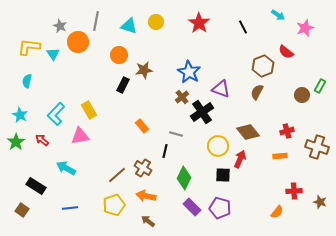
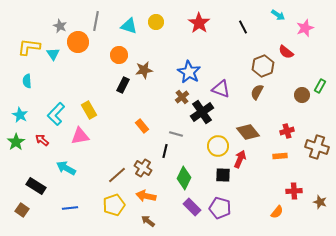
cyan semicircle at (27, 81): rotated 16 degrees counterclockwise
